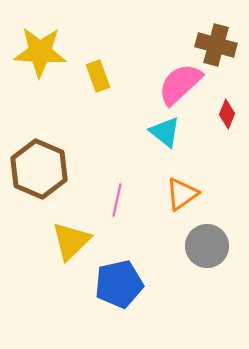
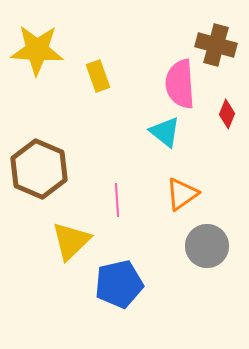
yellow star: moved 3 px left, 2 px up
pink semicircle: rotated 51 degrees counterclockwise
pink line: rotated 16 degrees counterclockwise
